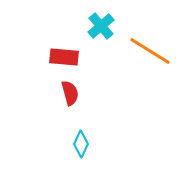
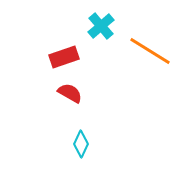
red rectangle: rotated 24 degrees counterclockwise
red semicircle: rotated 45 degrees counterclockwise
